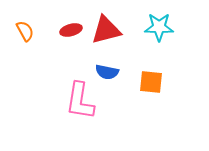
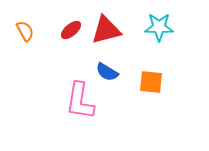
red ellipse: rotated 25 degrees counterclockwise
blue semicircle: rotated 20 degrees clockwise
